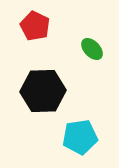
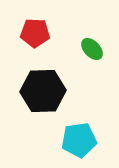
red pentagon: moved 7 px down; rotated 24 degrees counterclockwise
cyan pentagon: moved 1 px left, 3 px down
